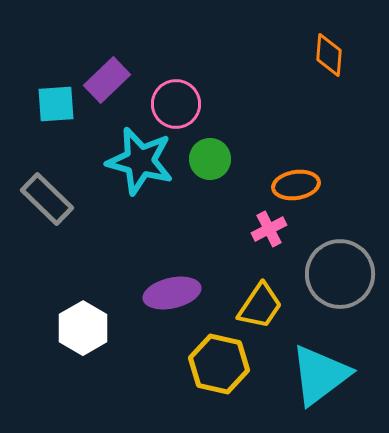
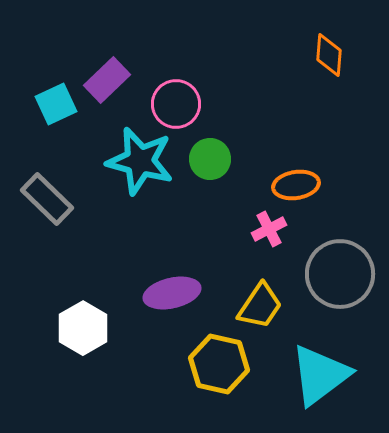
cyan square: rotated 21 degrees counterclockwise
